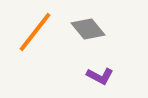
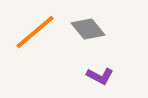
orange line: rotated 12 degrees clockwise
